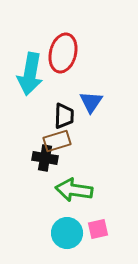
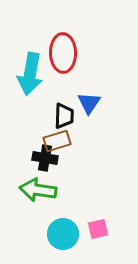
red ellipse: rotated 15 degrees counterclockwise
blue triangle: moved 2 px left, 1 px down
green arrow: moved 36 px left
cyan circle: moved 4 px left, 1 px down
